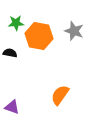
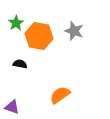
green star: rotated 28 degrees counterclockwise
black semicircle: moved 10 px right, 11 px down
orange semicircle: rotated 20 degrees clockwise
